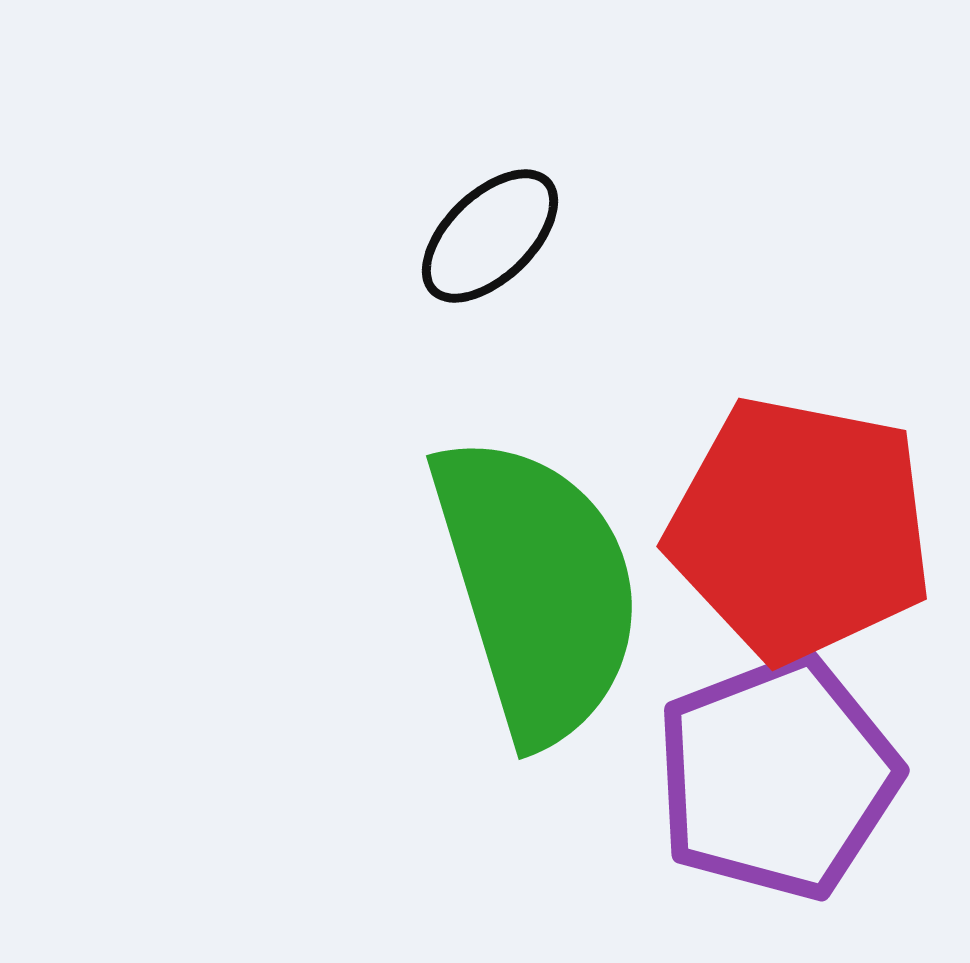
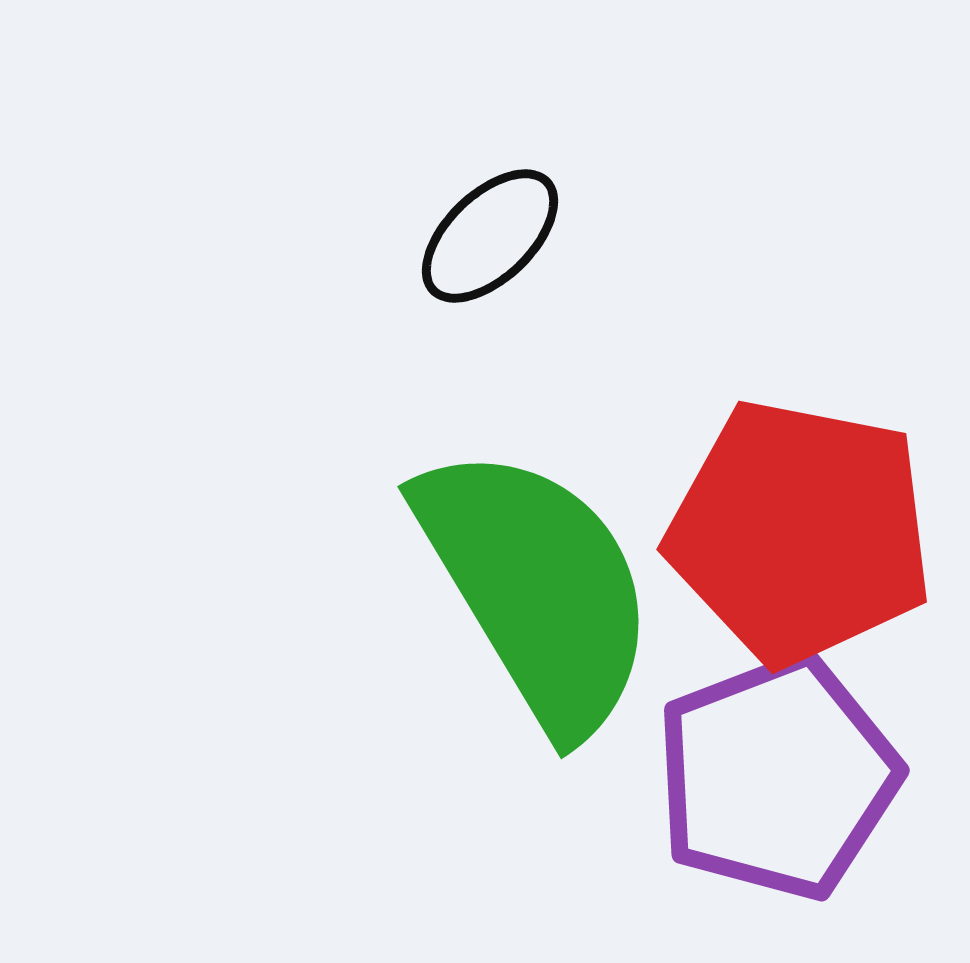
red pentagon: moved 3 px down
green semicircle: rotated 14 degrees counterclockwise
